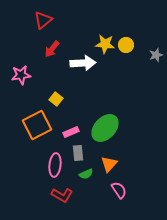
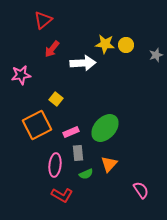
pink semicircle: moved 22 px right
